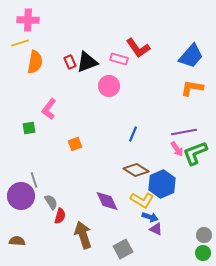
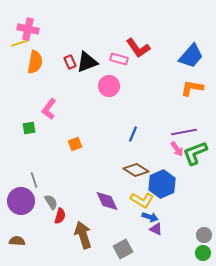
pink cross: moved 9 px down; rotated 10 degrees clockwise
purple circle: moved 5 px down
